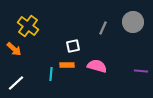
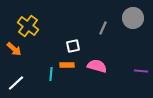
gray circle: moved 4 px up
